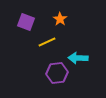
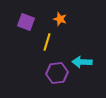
orange star: rotated 16 degrees counterclockwise
yellow line: rotated 48 degrees counterclockwise
cyan arrow: moved 4 px right, 4 px down
